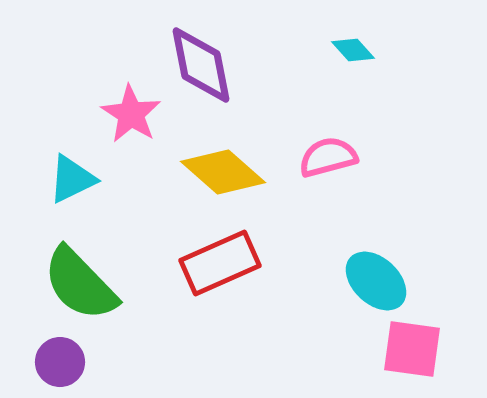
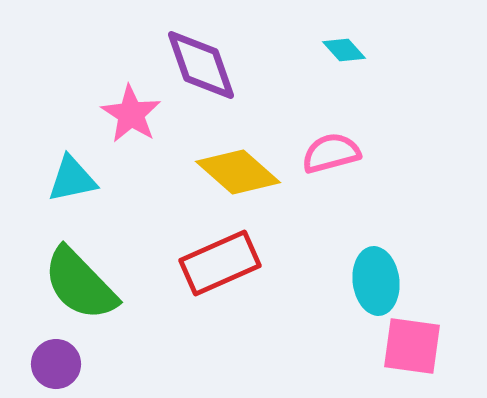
cyan diamond: moved 9 px left
purple diamond: rotated 8 degrees counterclockwise
pink semicircle: moved 3 px right, 4 px up
yellow diamond: moved 15 px right
cyan triangle: rotated 14 degrees clockwise
cyan ellipse: rotated 40 degrees clockwise
pink square: moved 3 px up
purple circle: moved 4 px left, 2 px down
